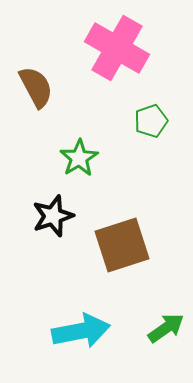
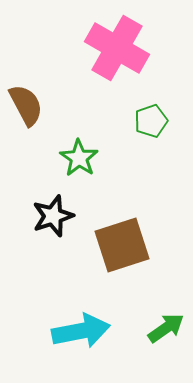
brown semicircle: moved 10 px left, 18 px down
green star: rotated 6 degrees counterclockwise
